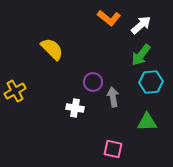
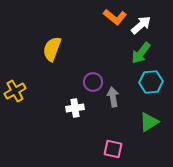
orange L-shape: moved 6 px right, 1 px up
yellow semicircle: rotated 115 degrees counterclockwise
green arrow: moved 2 px up
white cross: rotated 18 degrees counterclockwise
green triangle: moved 2 px right; rotated 30 degrees counterclockwise
